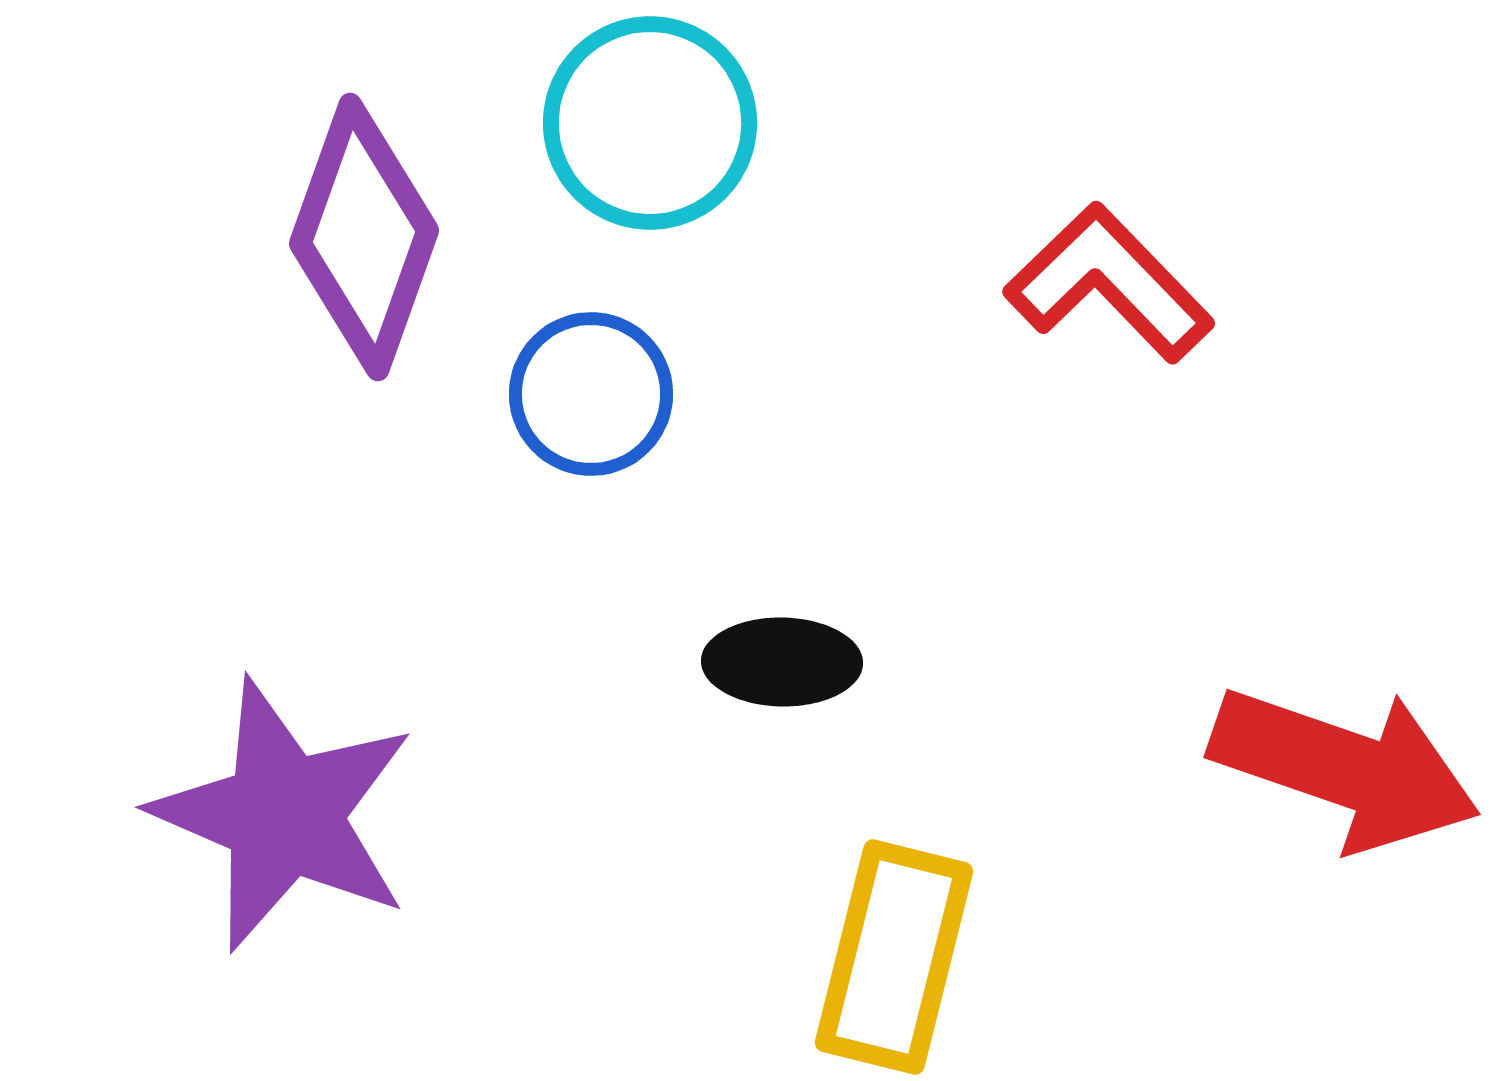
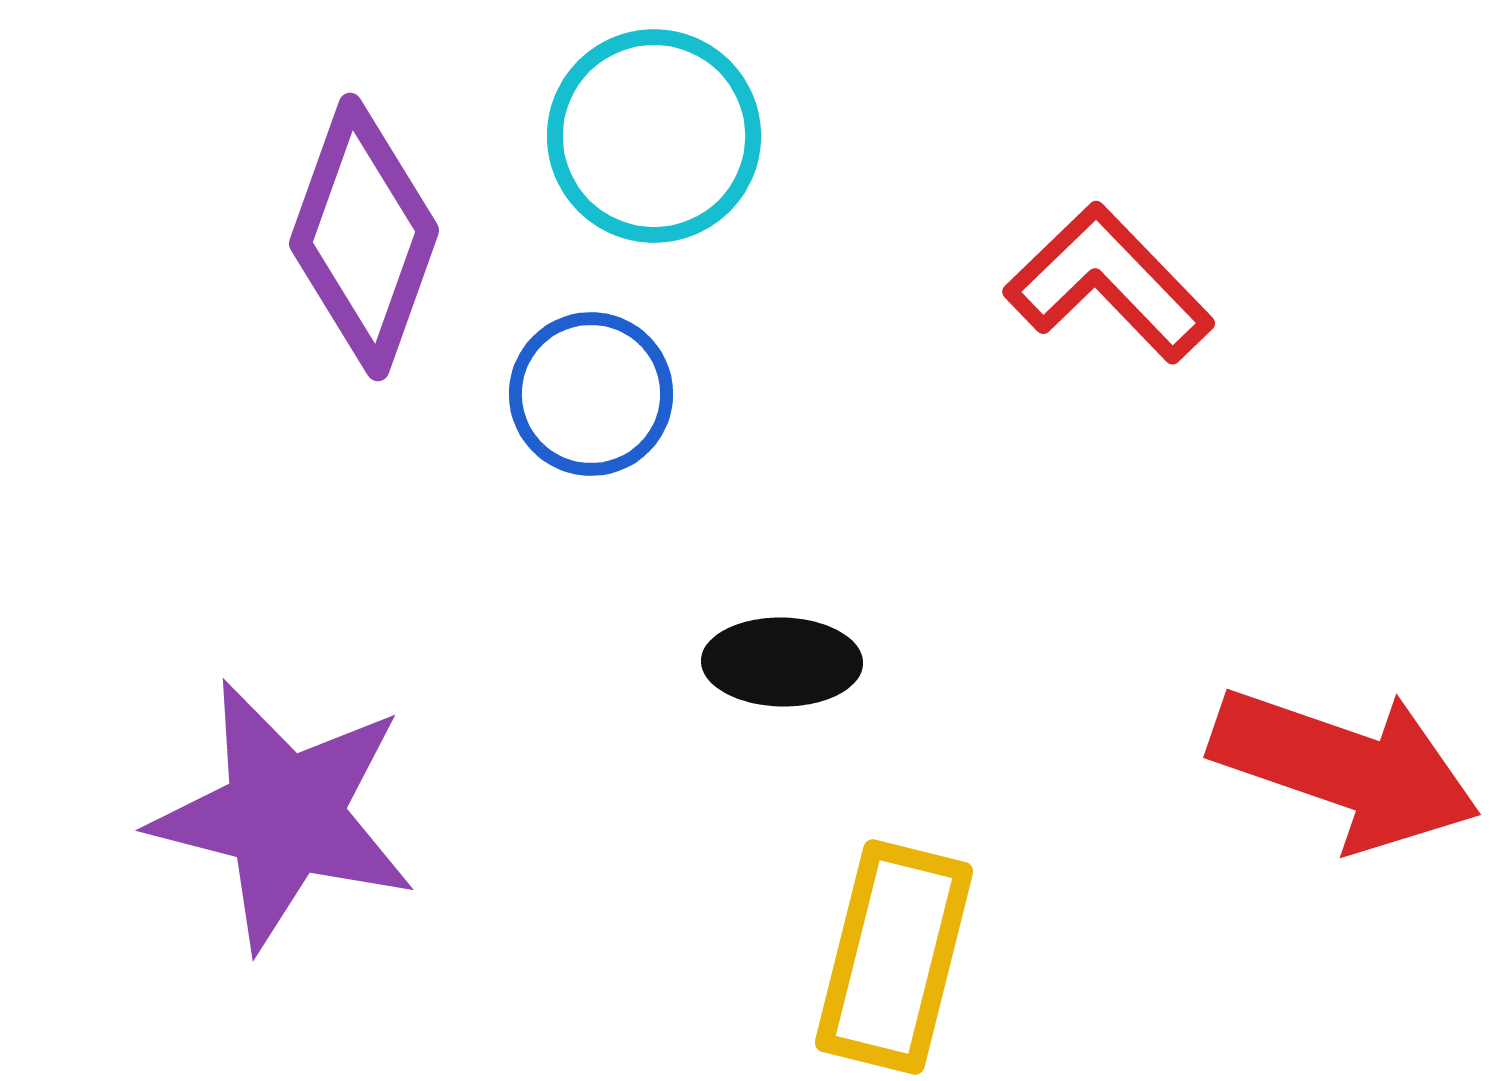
cyan circle: moved 4 px right, 13 px down
purple star: rotated 9 degrees counterclockwise
